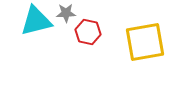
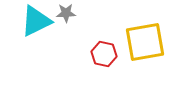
cyan triangle: rotated 12 degrees counterclockwise
red hexagon: moved 16 px right, 22 px down
